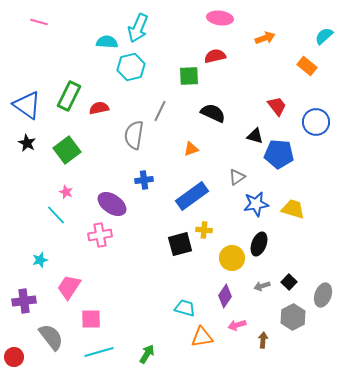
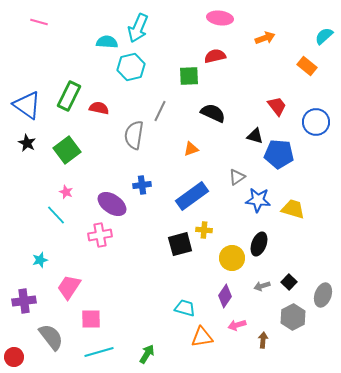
red semicircle at (99, 108): rotated 24 degrees clockwise
blue cross at (144, 180): moved 2 px left, 5 px down
blue star at (256, 204): moved 2 px right, 4 px up; rotated 15 degrees clockwise
